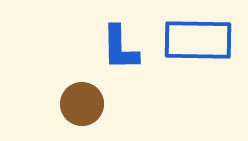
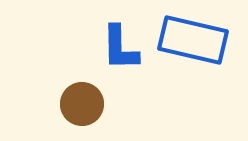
blue rectangle: moved 5 px left; rotated 12 degrees clockwise
